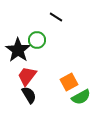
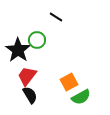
black semicircle: moved 1 px right
